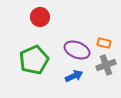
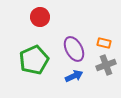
purple ellipse: moved 3 px left, 1 px up; rotated 40 degrees clockwise
